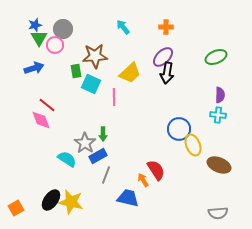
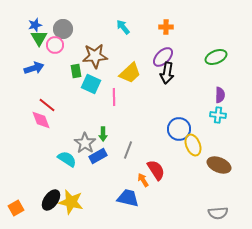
gray line: moved 22 px right, 25 px up
